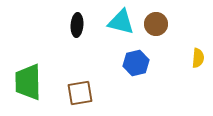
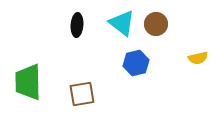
cyan triangle: moved 1 px right, 1 px down; rotated 24 degrees clockwise
yellow semicircle: rotated 72 degrees clockwise
brown square: moved 2 px right, 1 px down
